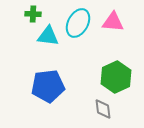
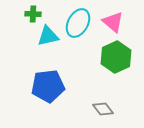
pink triangle: rotated 35 degrees clockwise
cyan triangle: rotated 20 degrees counterclockwise
green hexagon: moved 20 px up
gray diamond: rotated 30 degrees counterclockwise
